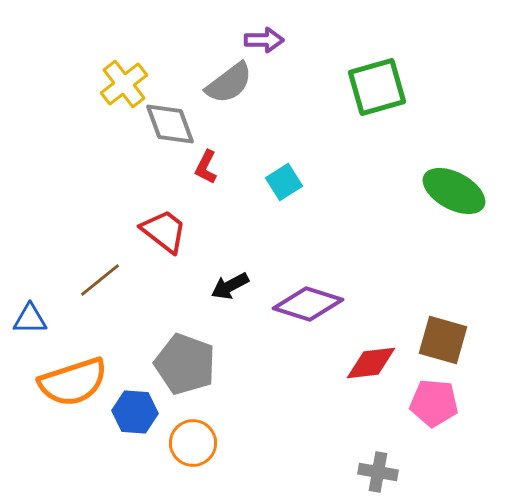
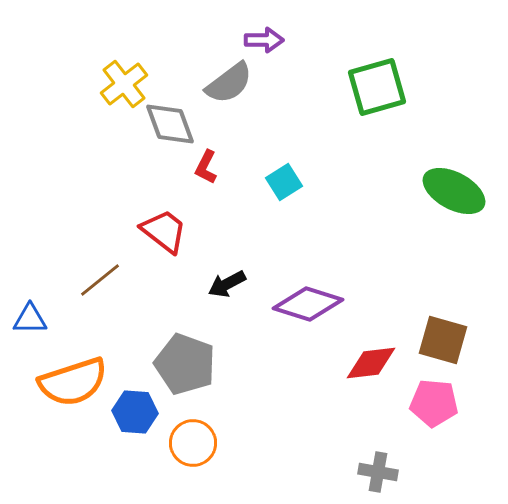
black arrow: moved 3 px left, 2 px up
